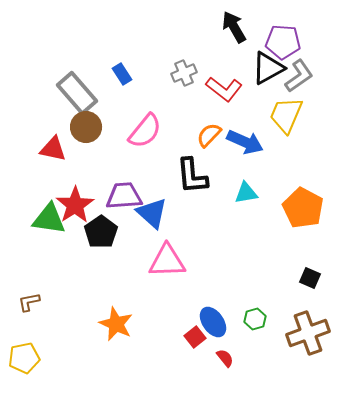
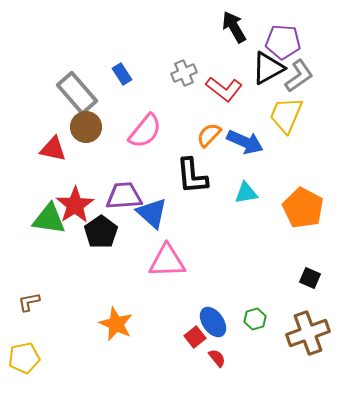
red semicircle: moved 8 px left
